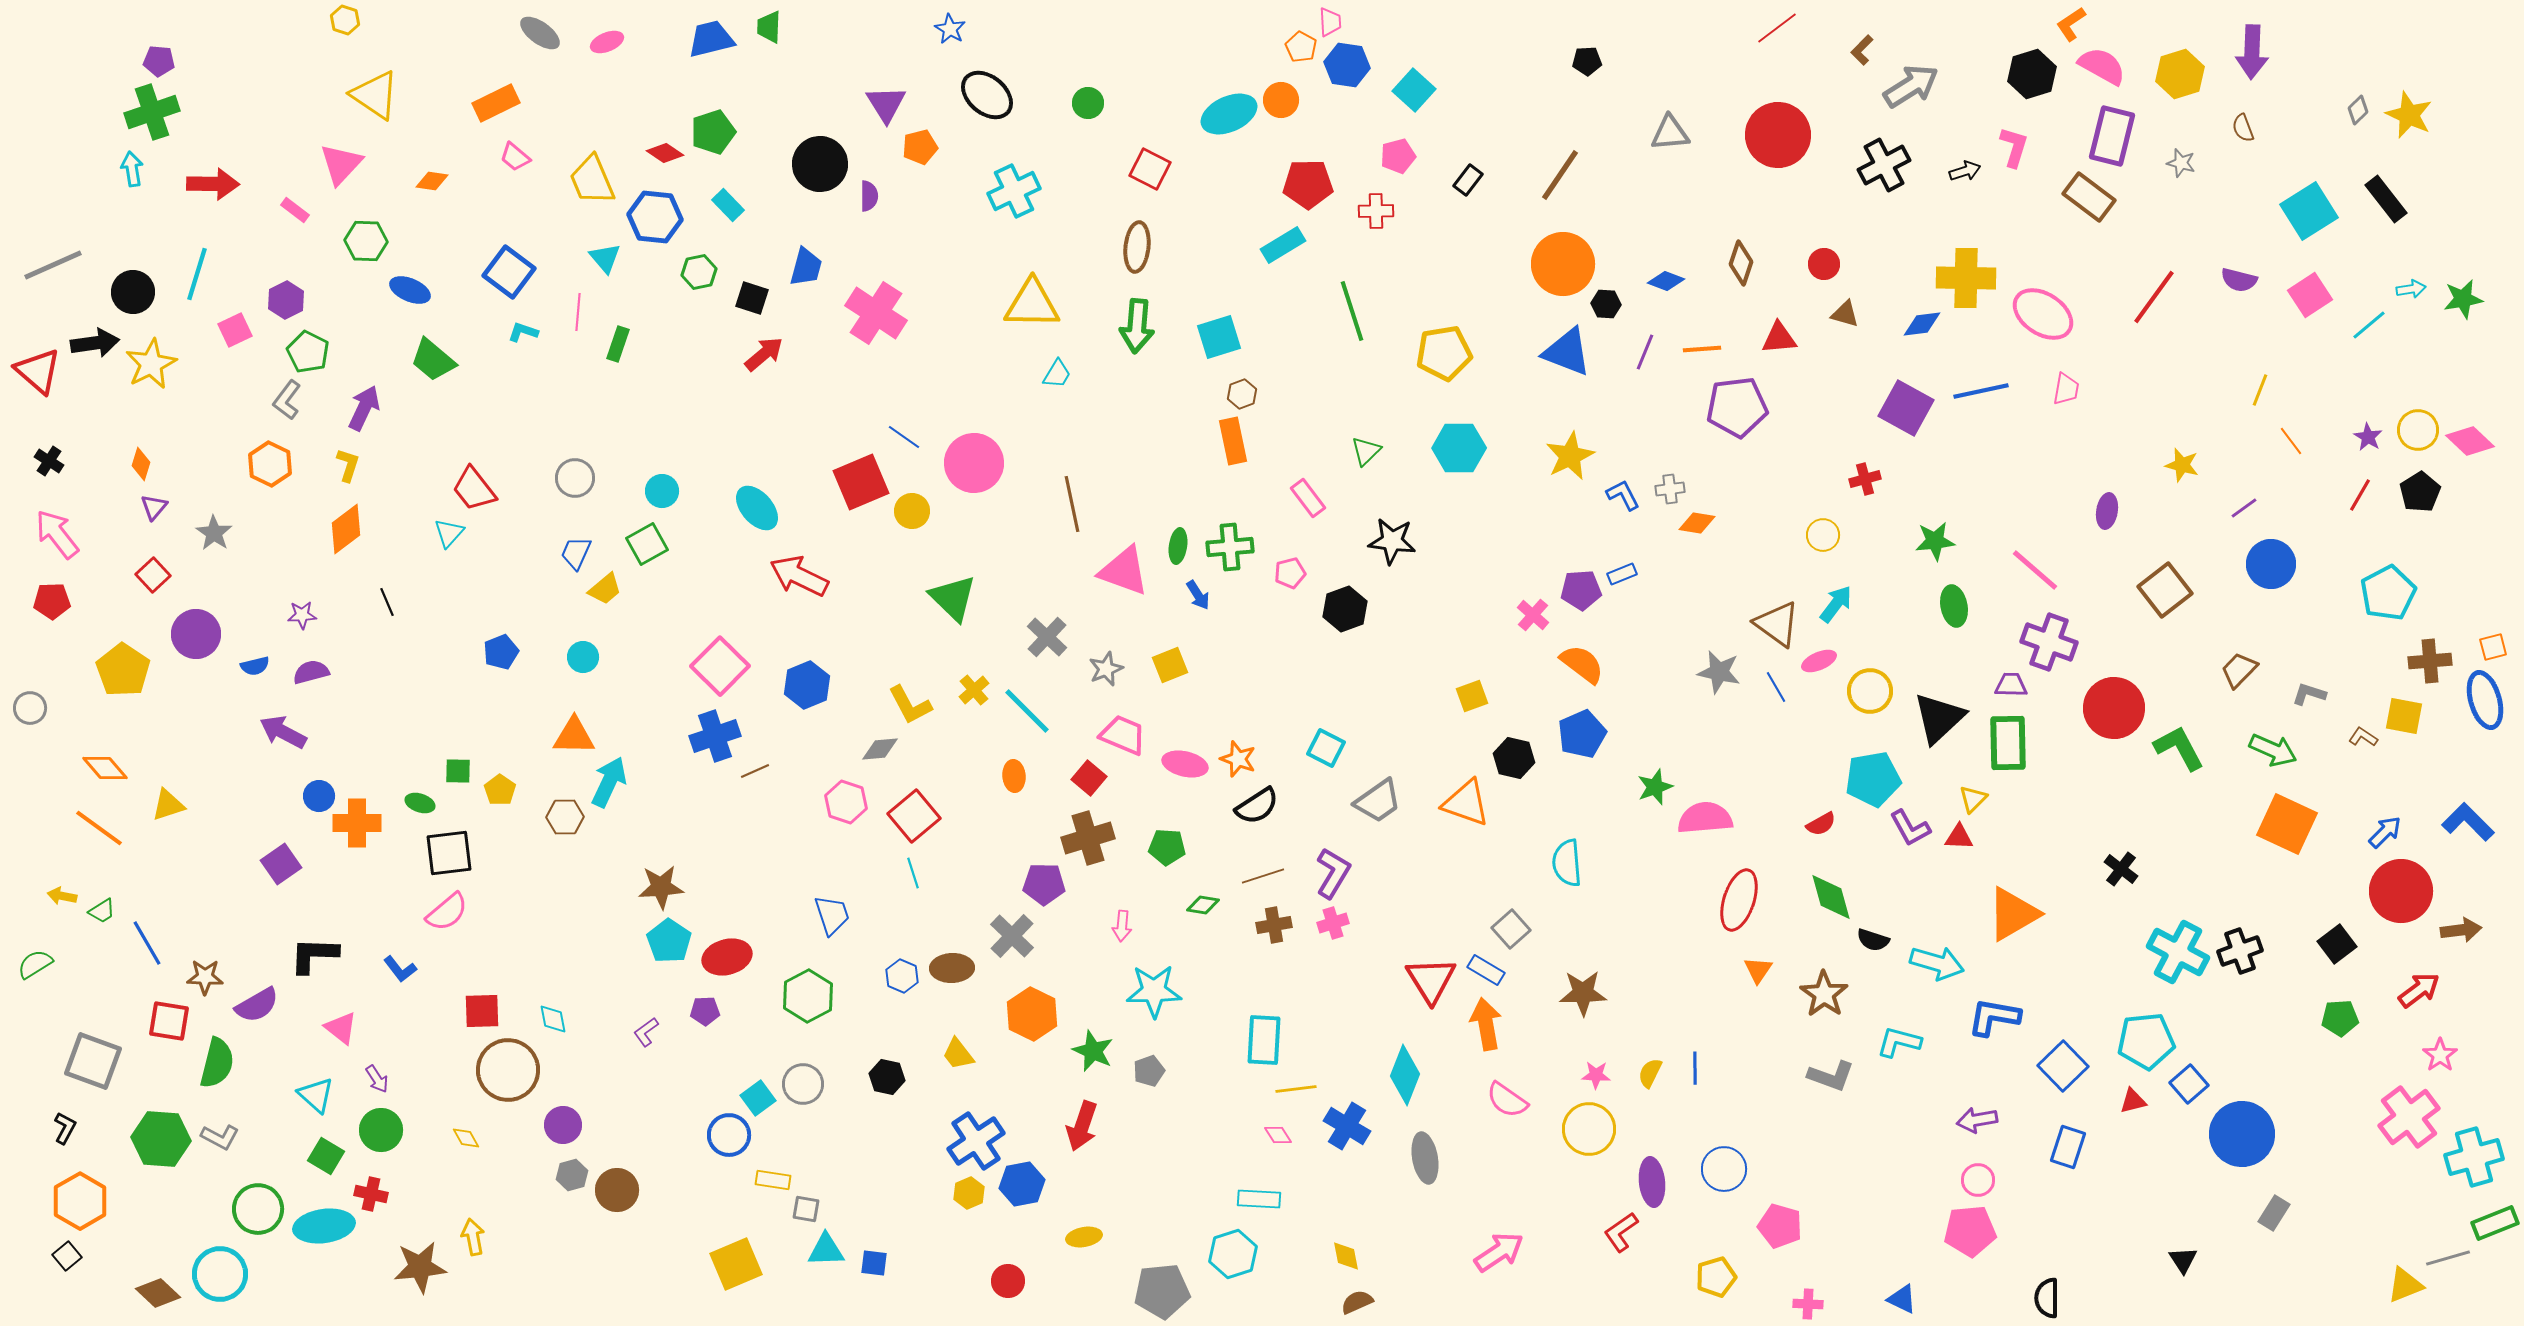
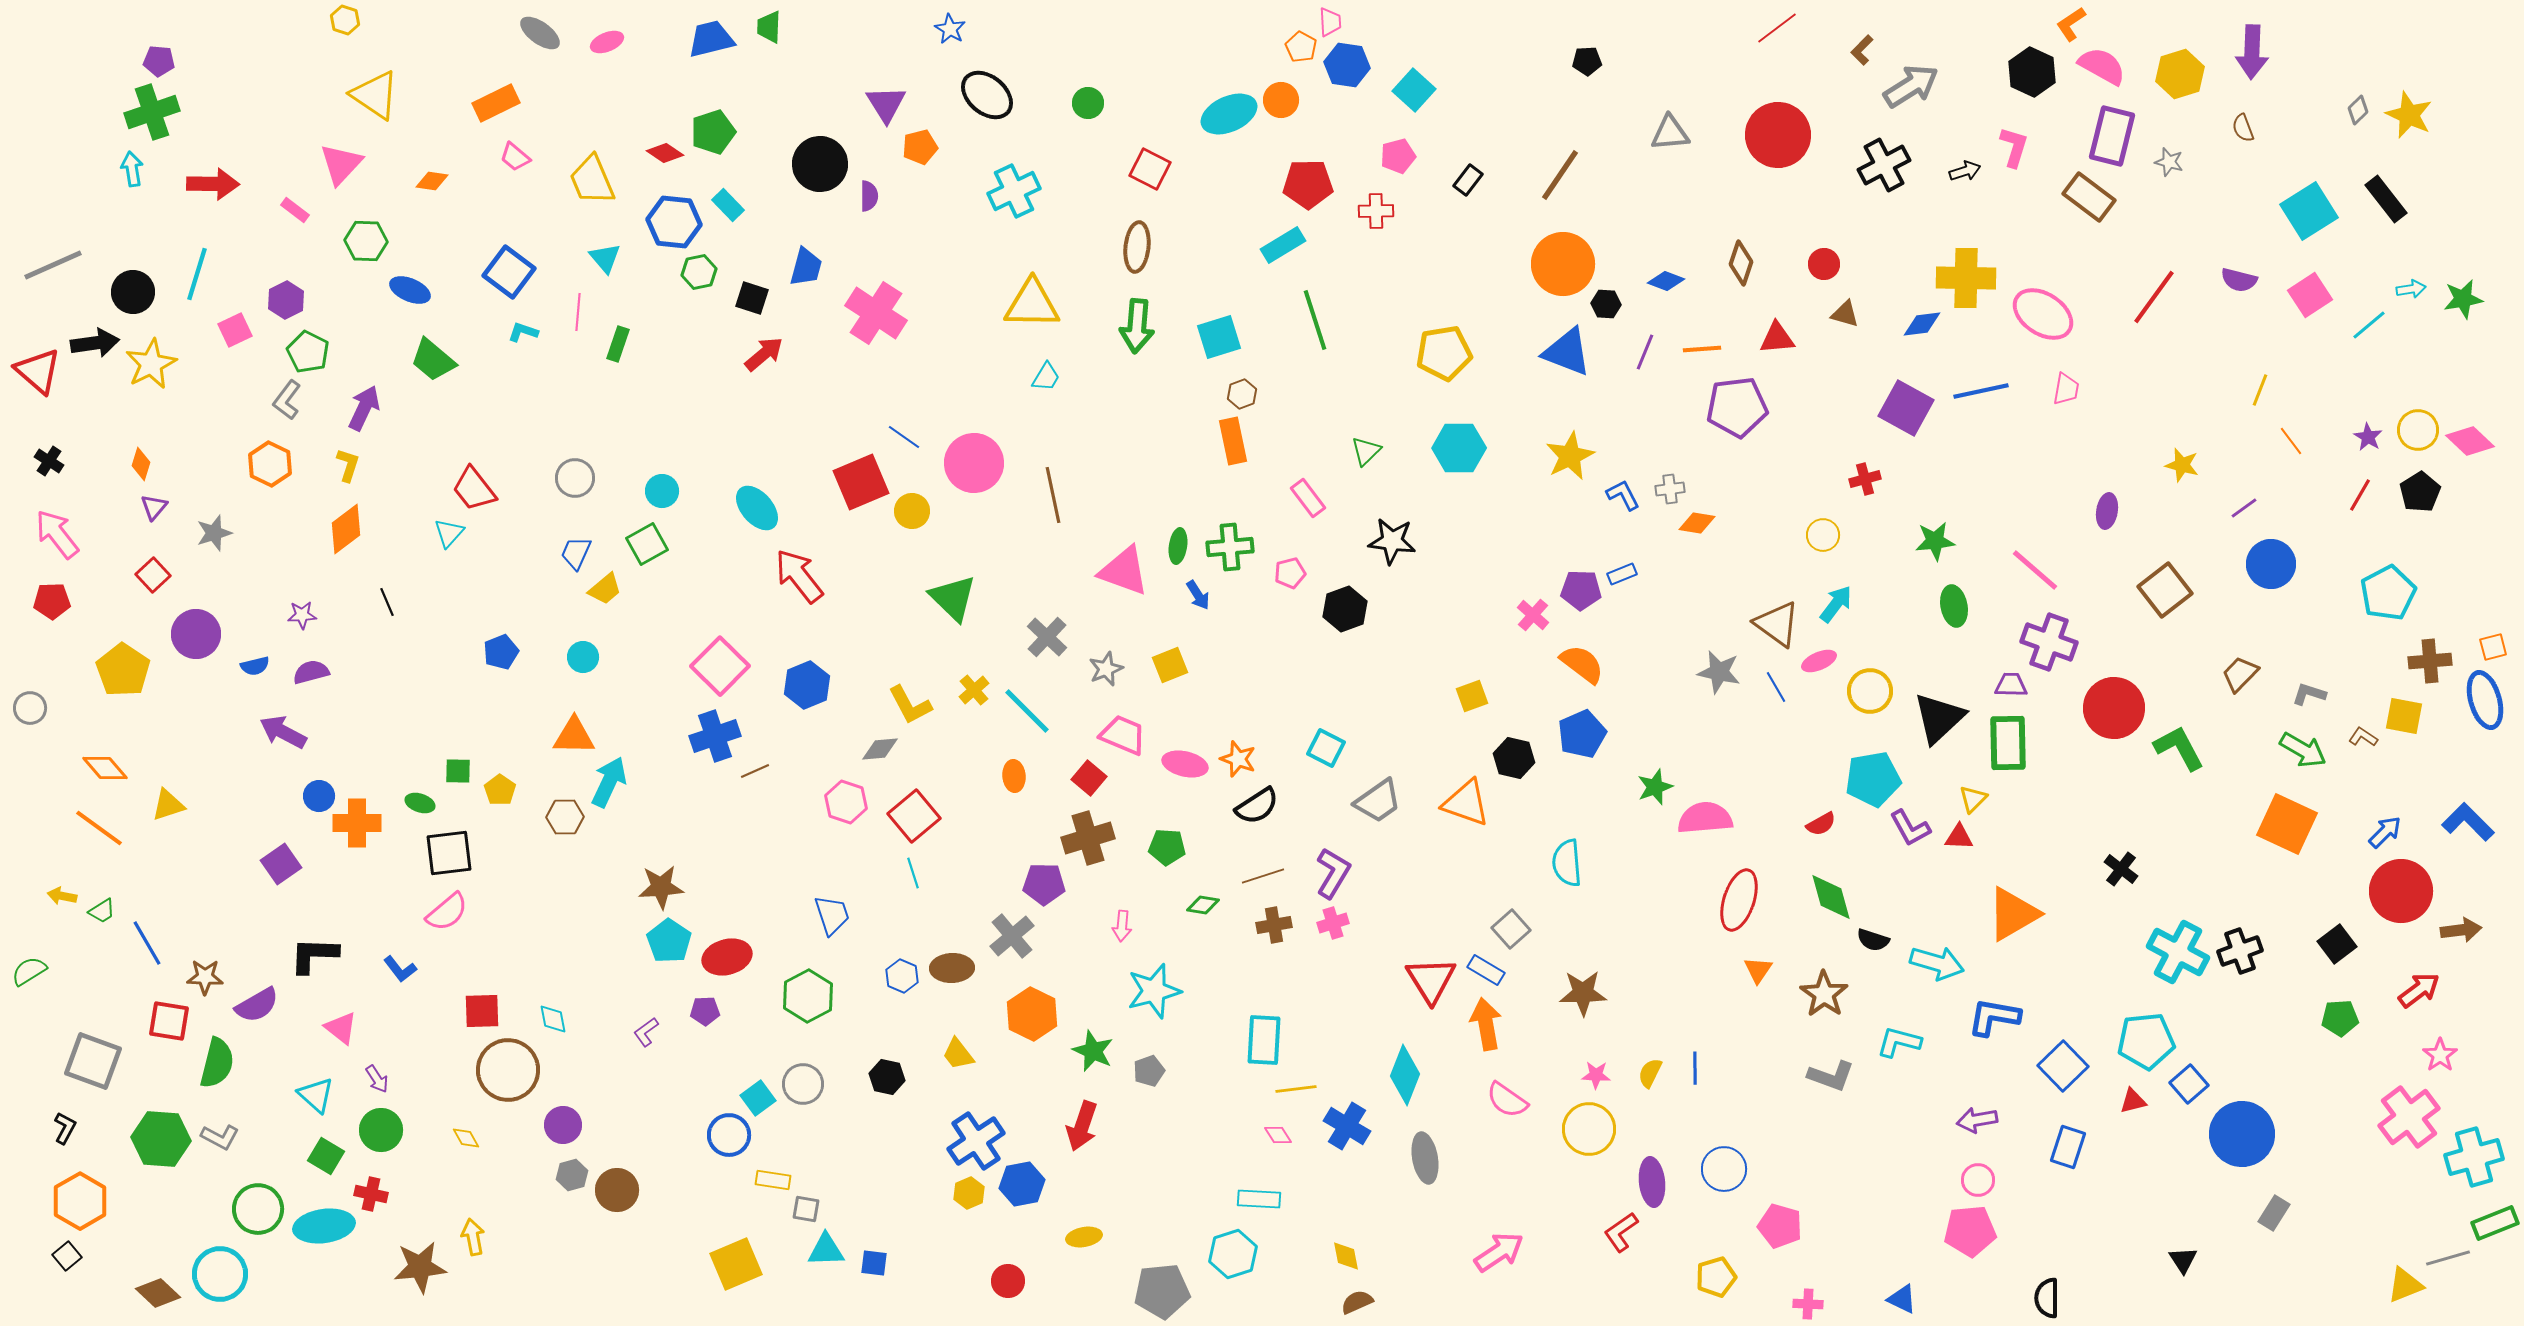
black hexagon at (2032, 74): moved 2 px up; rotated 18 degrees counterclockwise
gray star at (2181, 163): moved 12 px left, 1 px up
blue hexagon at (655, 217): moved 19 px right, 5 px down
green line at (1352, 311): moved 37 px left, 9 px down
red triangle at (1779, 338): moved 2 px left
cyan trapezoid at (1057, 374): moved 11 px left, 3 px down
brown line at (1072, 504): moved 19 px left, 9 px up
gray star at (214, 533): rotated 21 degrees clockwise
red arrow at (799, 576): rotated 26 degrees clockwise
purple pentagon at (1581, 590): rotated 6 degrees clockwise
brown trapezoid at (2239, 670): moved 1 px right, 4 px down
green arrow at (2273, 750): moved 30 px right; rotated 6 degrees clockwise
gray cross at (1012, 936): rotated 6 degrees clockwise
green semicircle at (35, 964): moved 6 px left, 7 px down
cyan star at (1154, 991): rotated 14 degrees counterclockwise
